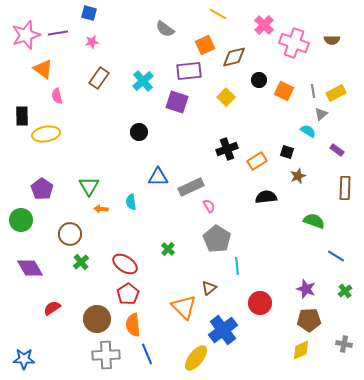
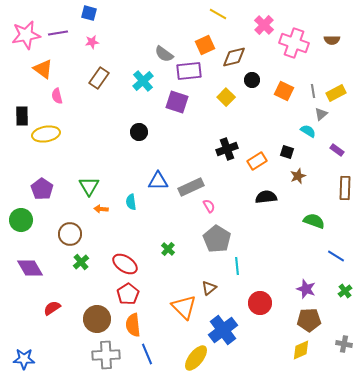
gray semicircle at (165, 29): moved 1 px left, 25 px down
pink star at (26, 35): rotated 8 degrees clockwise
black circle at (259, 80): moved 7 px left
blue triangle at (158, 177): moved 4 px down
